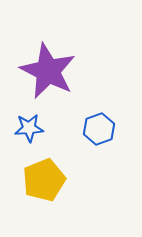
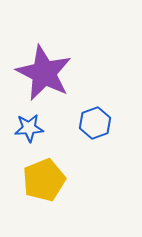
purple star: moved 4 px left, 2 px down
blue hexagon: moved 4 px left, 6 px up
